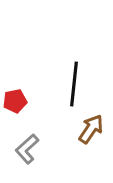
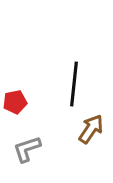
red pentagon: moved 1 px down
gray L-shape: rotated 24 degrees clockwise
